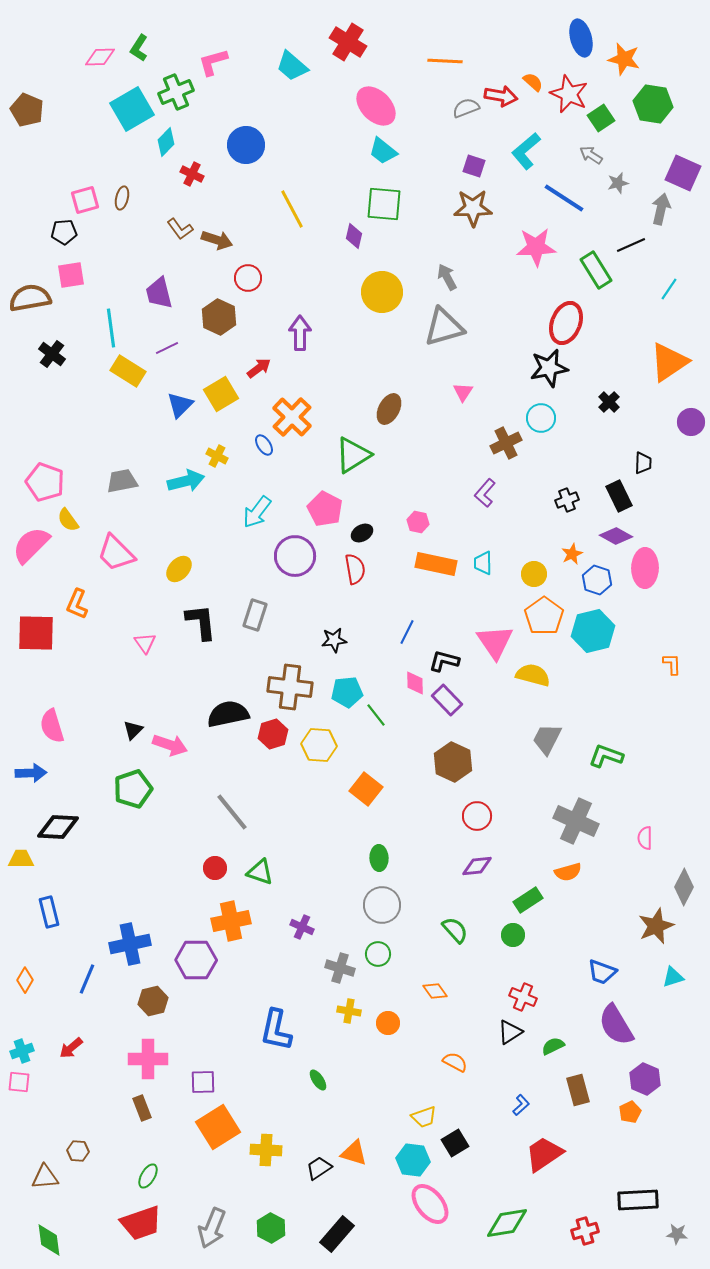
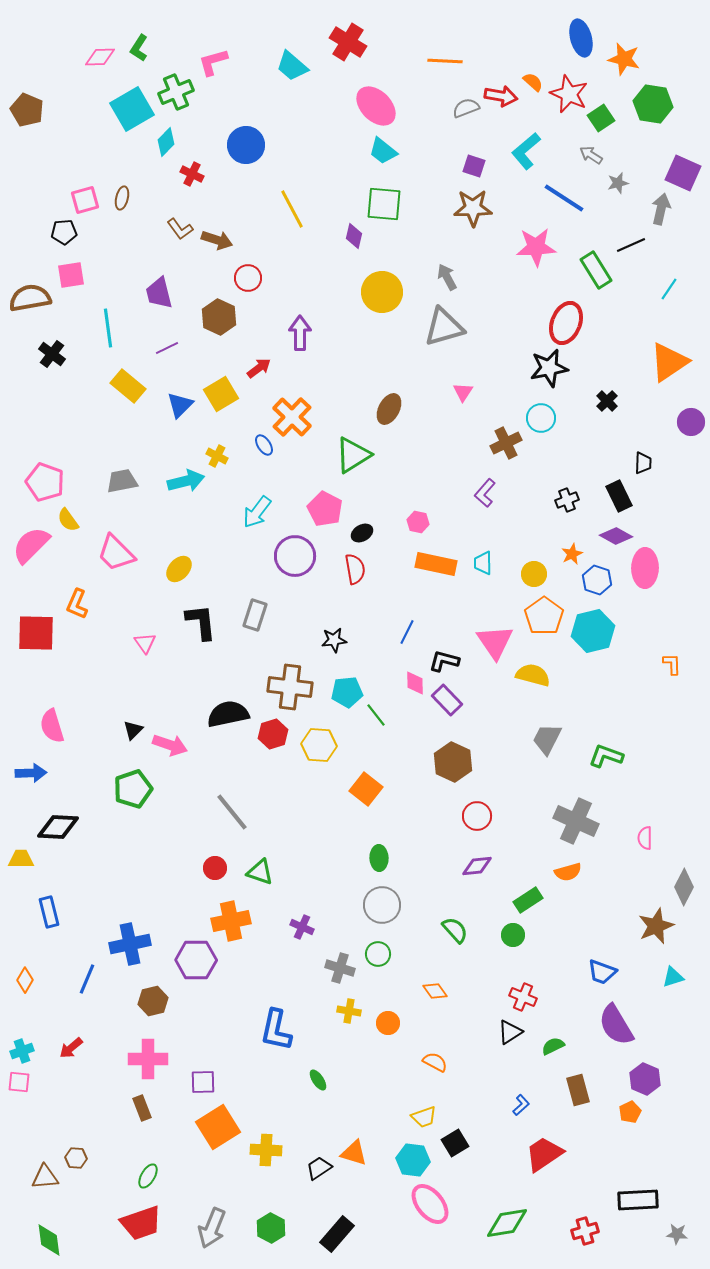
cyan line at (111, 328): moved 3 px left
yellow rectangle at (128, 371): moved 15 px down; rotated 8 degrees clockwise
black cross at (609, 402): moved 2 px left, 1 px up
orange semicircle at (455, 1062): moved 20 px left
brown hexagon at (78, 1151): moved 2 px left, 7 px down
